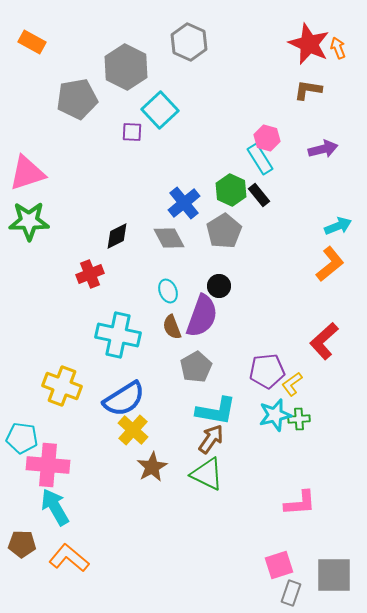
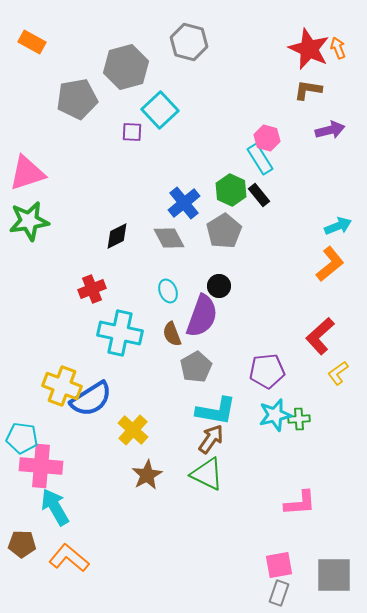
gray hexagon at (189, 42): rotated 9 degrees counterclockwise
red star at (309, 44): moved 5 px down
gray hexagon at (126, 67): rotated 18 degrees clockwise
purple arrow at (323, 149): moved 7 px right, 19 px up
green star at (29, 221): rotated 9 degrees counterclockwise
red cross at (90, 274): moved 2 px right, 15 px down
brown semicircle at (172, 327): moved 7 px down
cyan cross at (118, 335): moved 2 px right, 2 px up
red L-shape at (324, 341): moved 4 px left, 5 px up
yellow L-shape at (292, 384): moved 46 px right, 11 px up
blue semicircle at (124, 399): moved 33 px left
pink cross at (48, 465): moved 7 px left, 1 px down
brown star at (152, 467): moved 5 px left, 8 px down
pink square at (279, 565): rotated 8 degrees clockwise
gray rectangle at (291, 593): moved 12 px left
